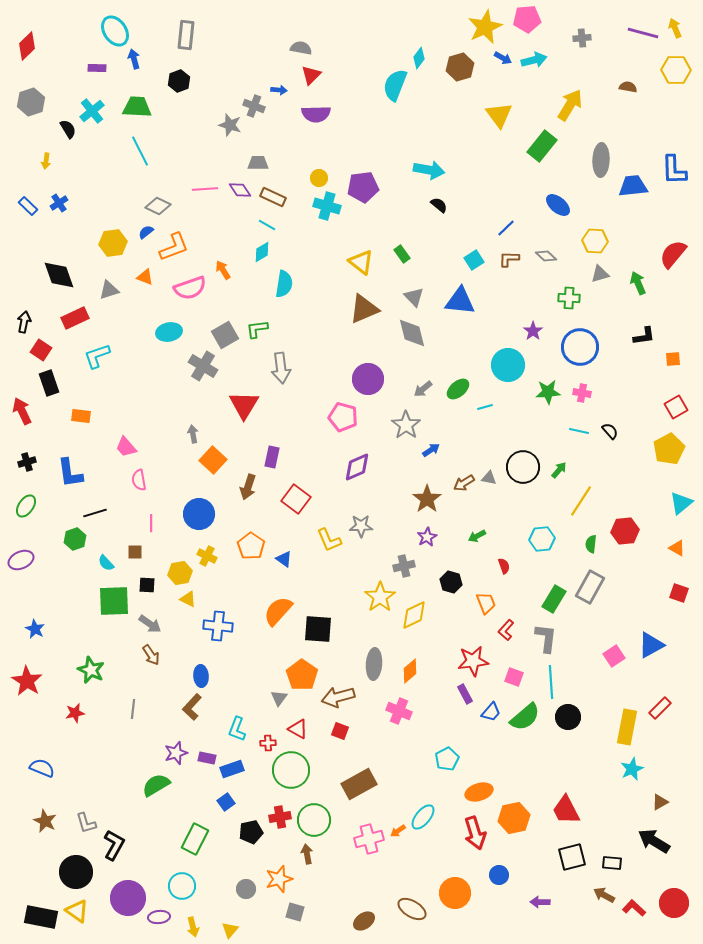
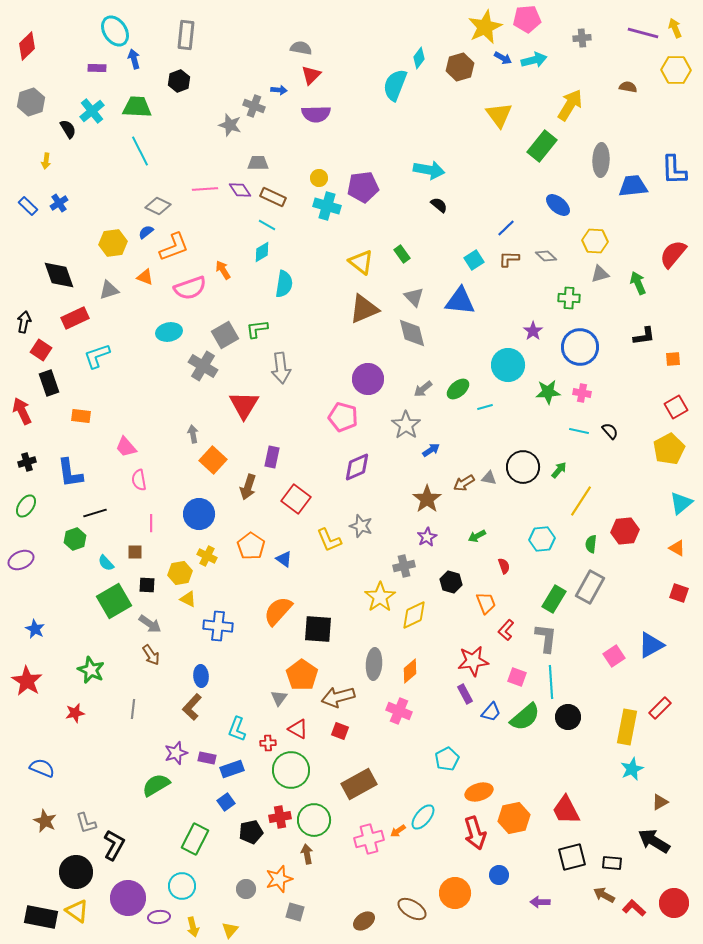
gray star at (361, 526): rotated 20 degrees clockwise
green square at (114, 601): rotated 28 degrees counterclockwise
pink square at (514, 677): moved 3 px right
